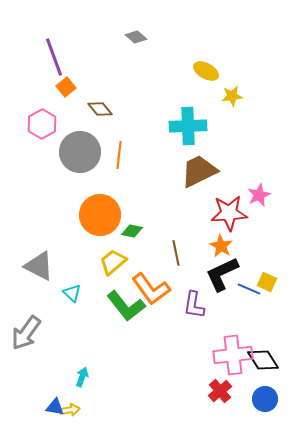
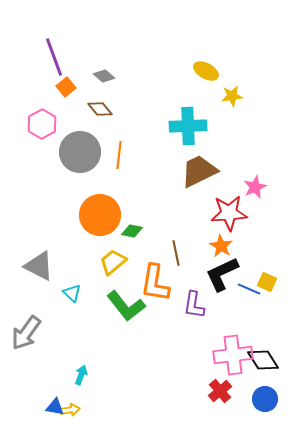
gray diamond: moved 32 px left, 39 px down
pink star: moved 4 px left, 8 px up
orange L-shape: moved 4 px right, 6 px up; rotated 45 degrees clockwise
cyan arrow: moved 1 px left, 2 px up
